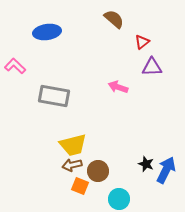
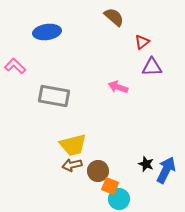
brown semicircle: moved 2 px up
orange square: moved 30 px right
